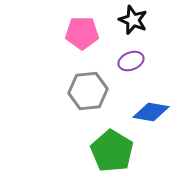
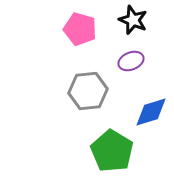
pink pentagon: moved 2 px left, 4 px up; rotated 16 degrees clockwise
blue diamond: rotated 27 degrees counterclockwise
